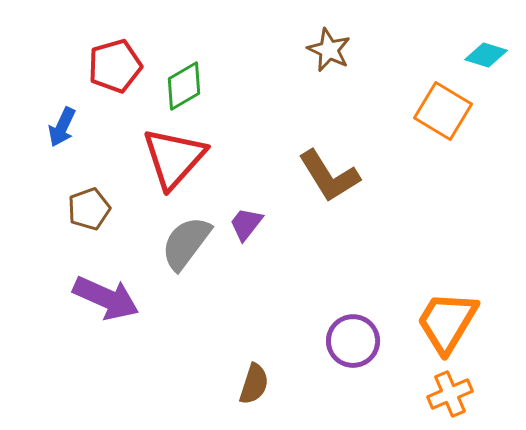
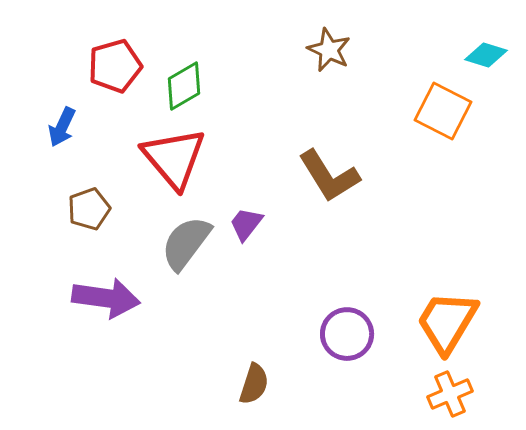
orange square: rotated 4 degrees counterclockwise
red triangle: rotated 22 degrees counterclockwise
purple arrow: rotated 16 degrees counterclockwise
purple circle: moved 6 px left, 7 px up
